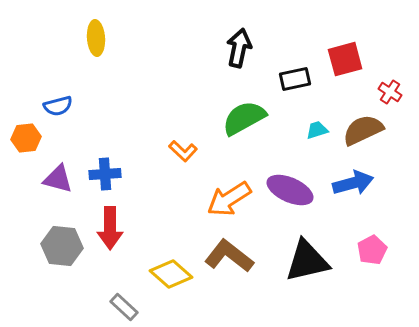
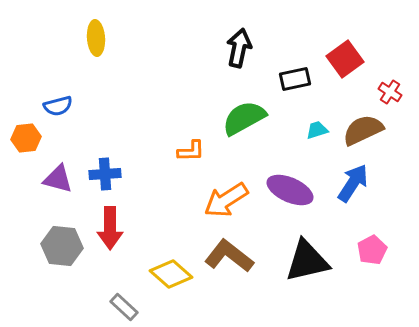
red square: rotated 21 degrees counterclockwise
orange L-shape: moved 8 px right; rotated 44 degrees counterclockwise
blue arrow: rotated 42 degrees counterclockwise
orange arrow: moved 3 px left, 1 px down
